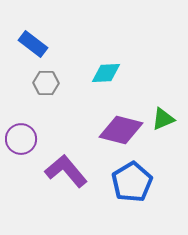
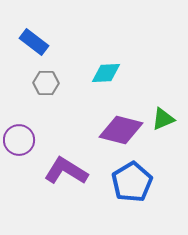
blue rectangle: moved 1 px right, 2 px up
purple circle: moved 2 px left, 1 px down
purple L-shape: rotated 18 degrees counterclockwise
